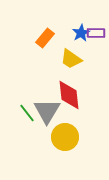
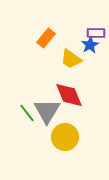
blue star: moved 9 px right, 12 px down
orange rectangle: moved 1 px right
red diamond: rotated 16 degrees counterclockwise
